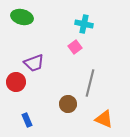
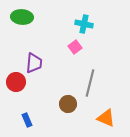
green ellipse: rotated 10 degrees counterclockwise
purple trapezoid: rotated 65 degrees counterclockwise
orange triangle: moved 2 px right, 1 px up
